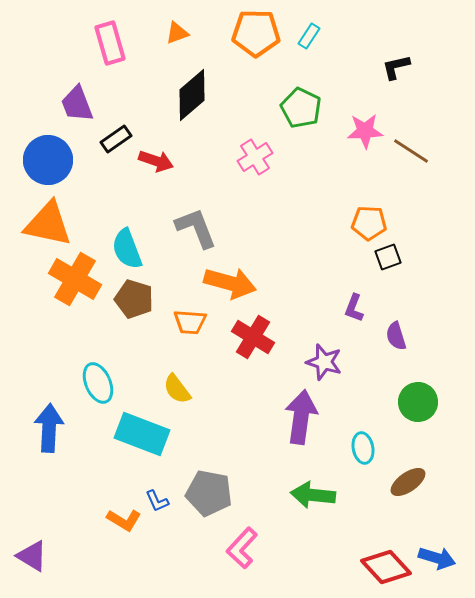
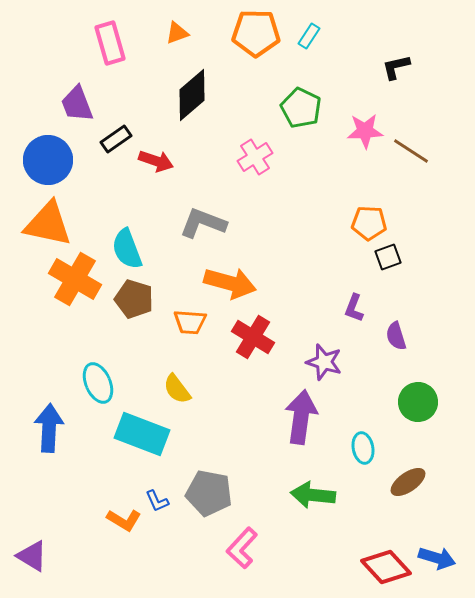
gray L-shape at (196, 228): moved 7 px right, 5 px up; rotated 48 degrees counterclockwise
